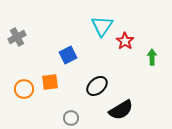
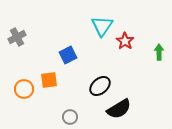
green arrow: moved 7 px right, 5 px up
orange square: moved 1 px left, 2 px up
black ellipse: moved 3 px right
black semicircle: moved 2 px left, 1 px up
gray circle: moved 1 px left, 1 px up
